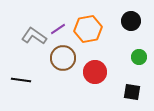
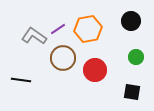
green circle: moved 3 px left
red circle: moved 2 px up
